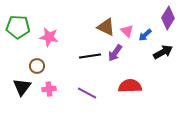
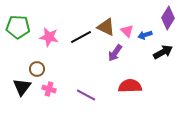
blue arrow: rotated 24 degrees clockwise
black line: moved 9 px left, 19 px up; rotated 20 degrees counterclockwise
brown circle: moved 3 px down
pink cross: rotated 24 degrees clockwise
purple line: moved 1 px left, 2 px down
